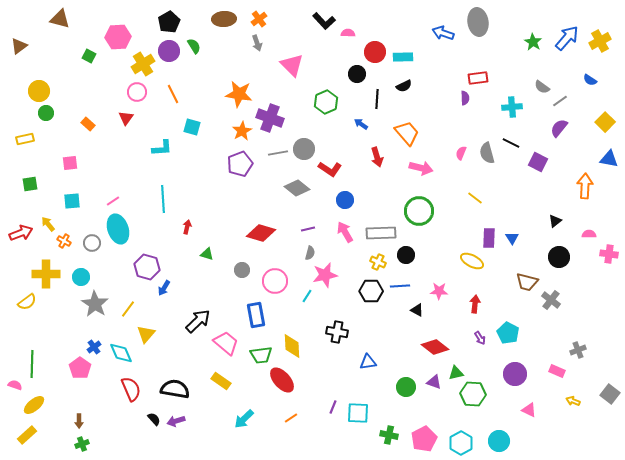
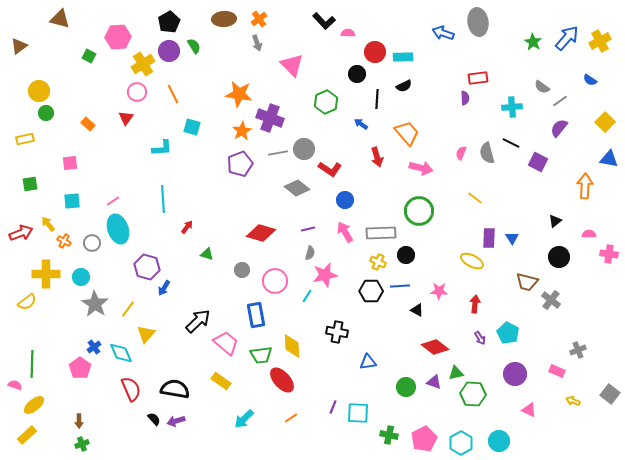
red arrow at (187, 227): rotated 24 degrees clockwise
